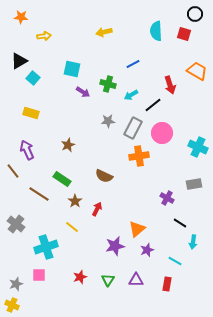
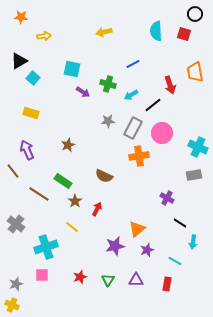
orange trapezoid at (197, 71): moved 2 px left, 1 px down; rotated 130 degrees counterclockwise
green rectangle at (62, 179): moved 1 px right, 2 px down
gray rectangle at (194, 184): moved 9 px up
pink square at (39, 275): moved 3 px right
